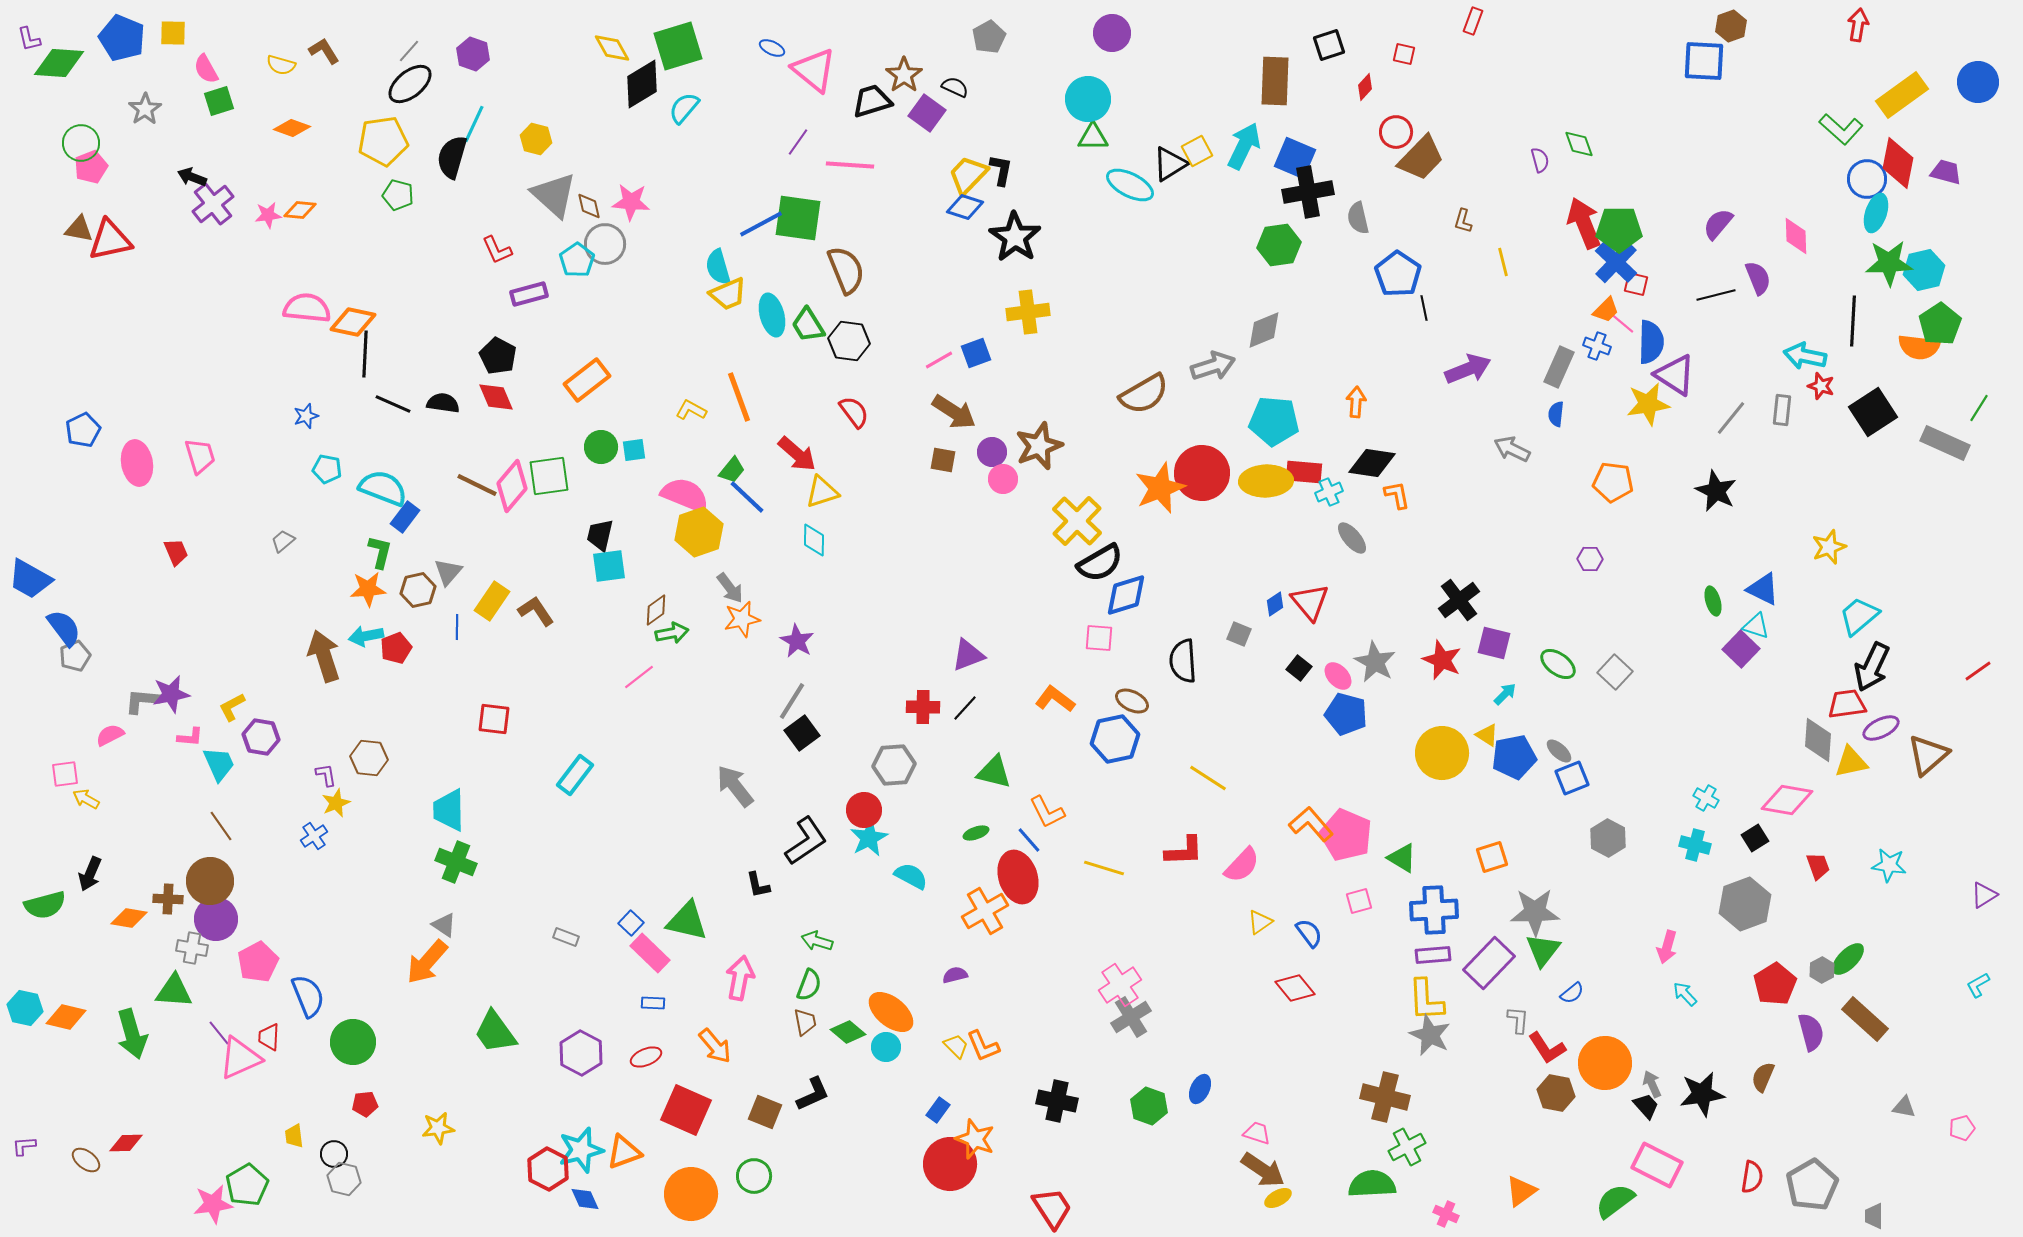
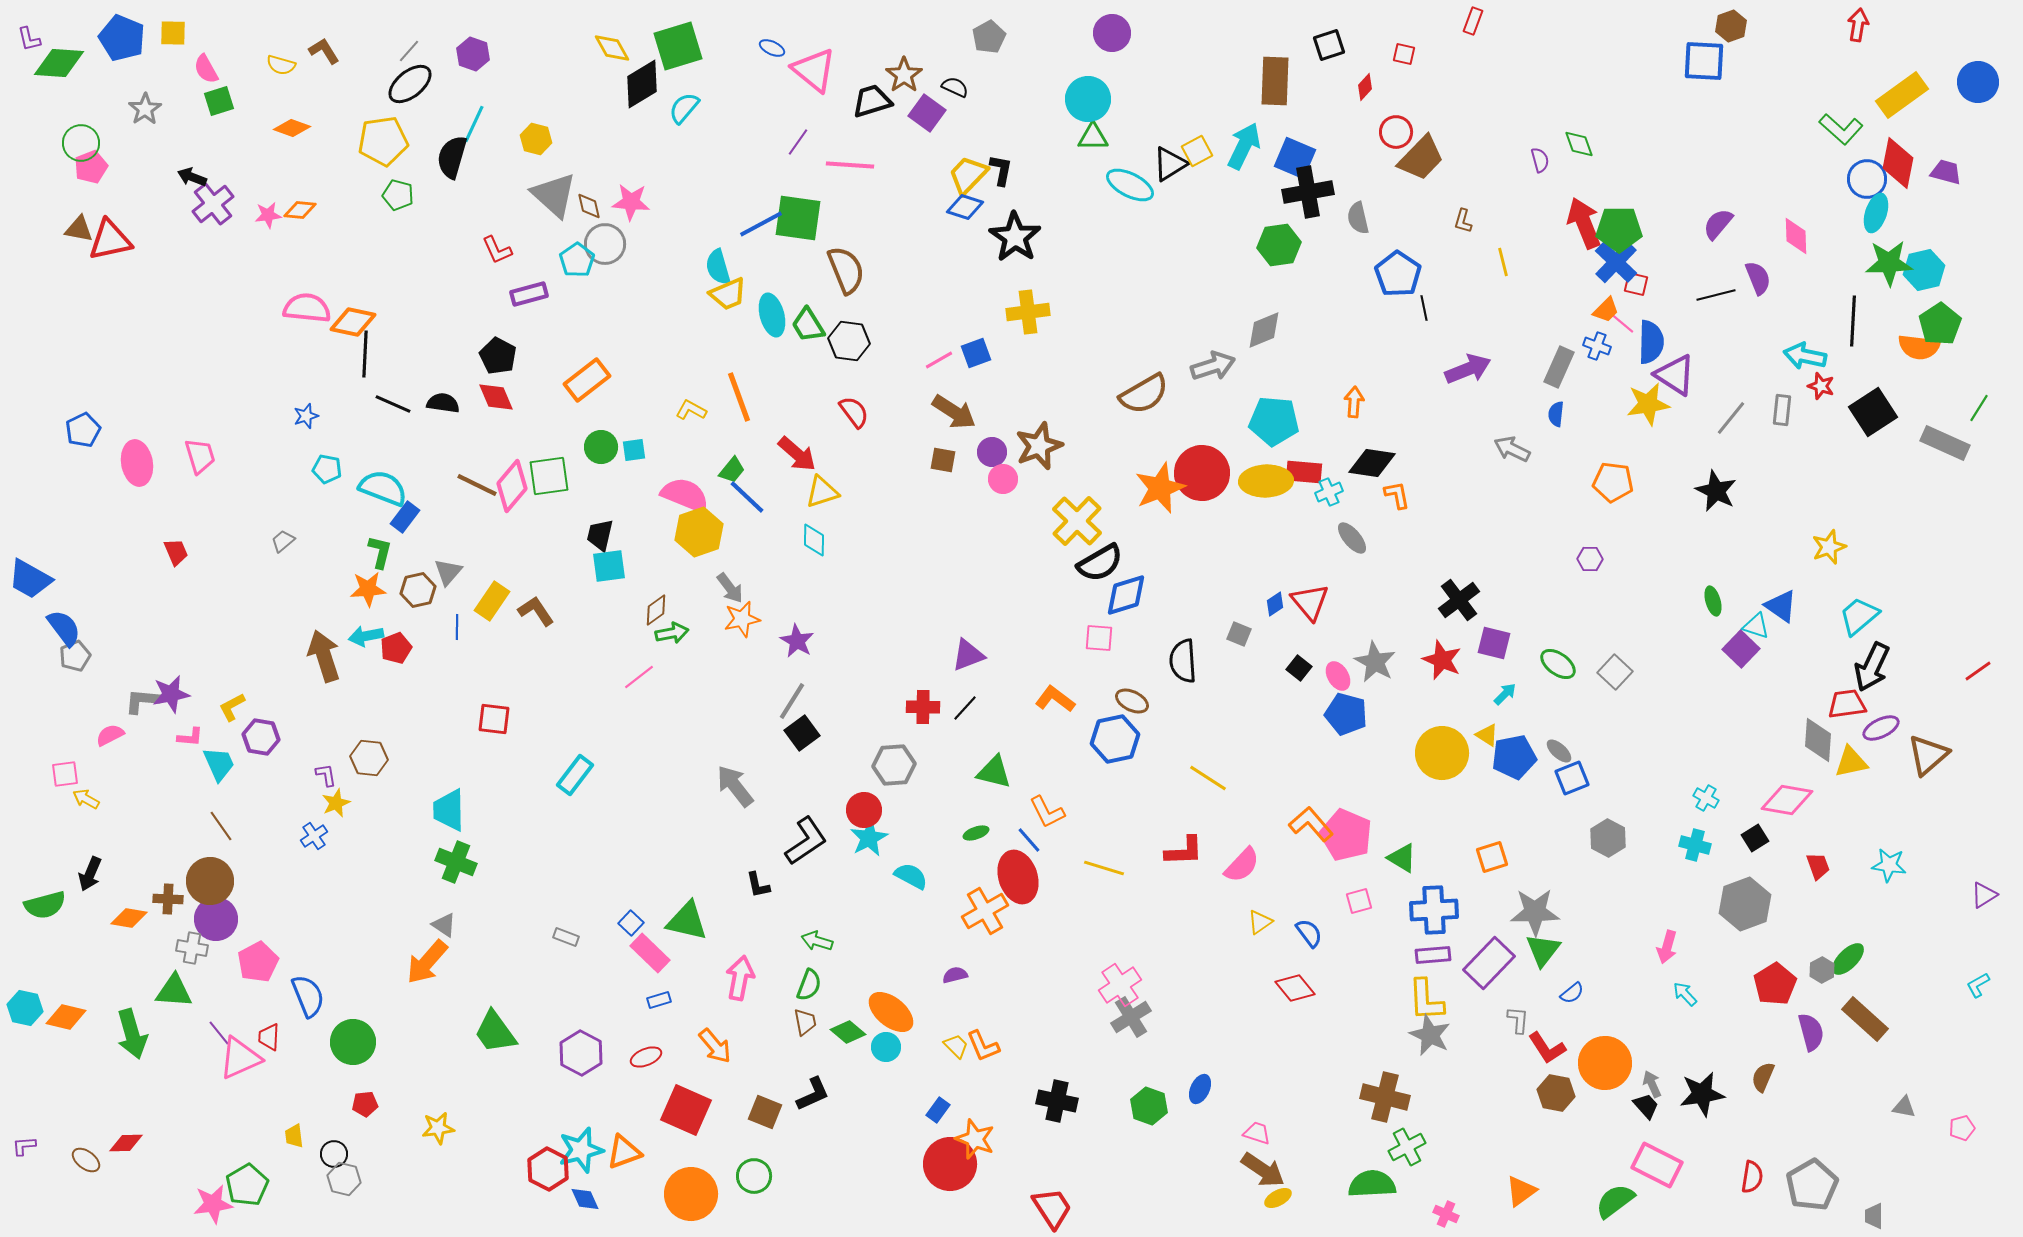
orange arrow at (1356, 402): moved 2 px left
blue triangle at (1763, 589): moved 18 px right, 17 px down; rotated 9 degrees clockwise
pink ellipse at (1338, 676): rotated 12 degrees clockwise
blue rectangle at (653, 1003): moved 6 px right, 3 px up; rotated 20 degrees counterclockwise
